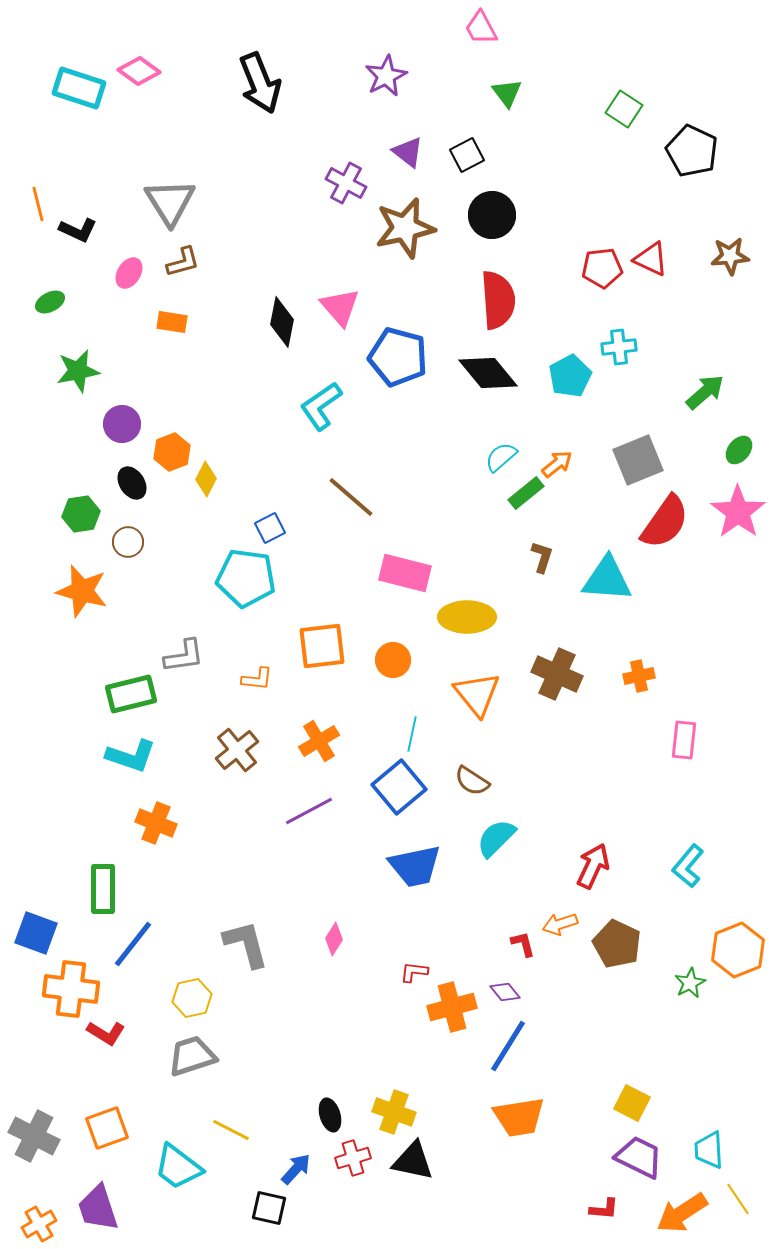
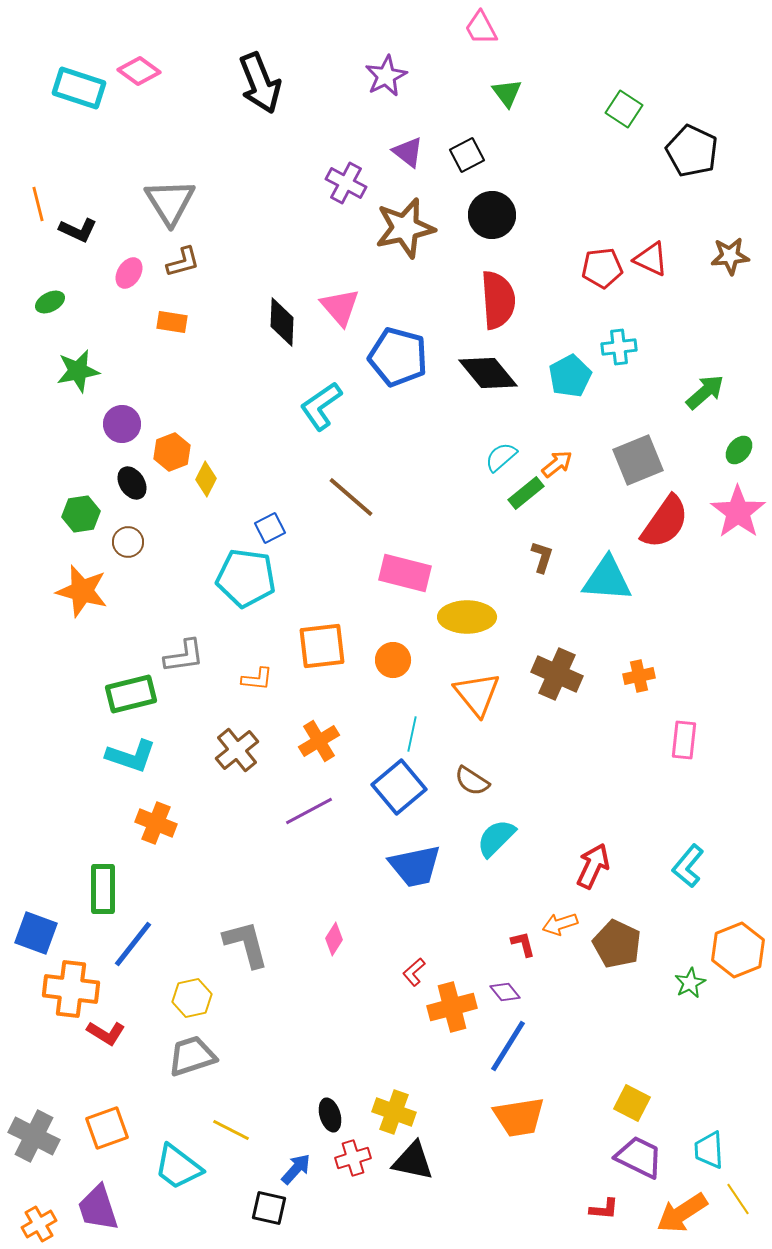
black diamond at (282, 322): rotated 9 degrees counterclockwise
red L-shape at (414, 972): rotated 48 degrees counterclockwise
